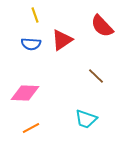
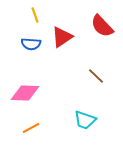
red triangle: moved 3 px up
cyan trapezoid: moved 1 px left, 1 px down
